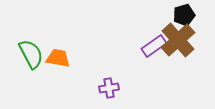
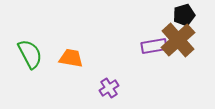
purple rectangle: rotated 25 degrees clockwise
green semicircle: moved 1 px left
orange trapezoid: moved 13 px right
purple cross: rotated 24 degrees counterclockwise
